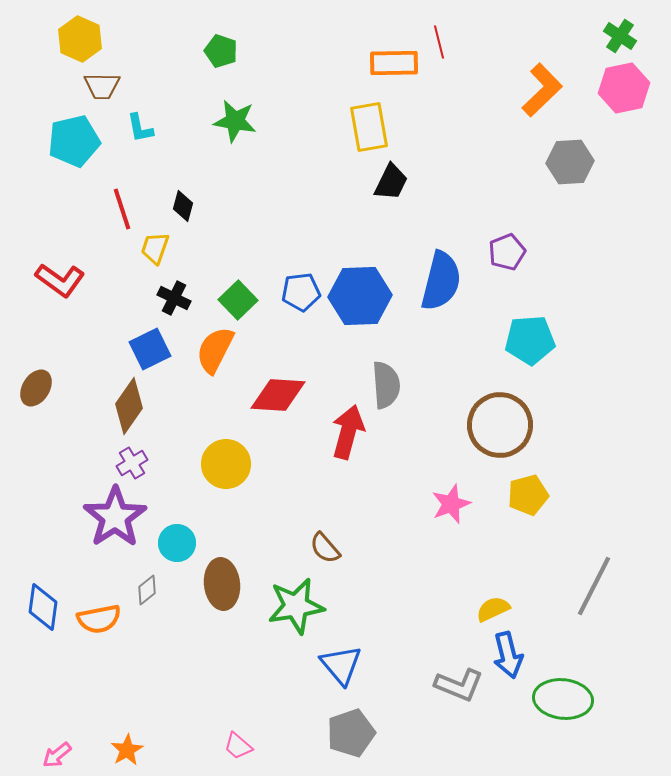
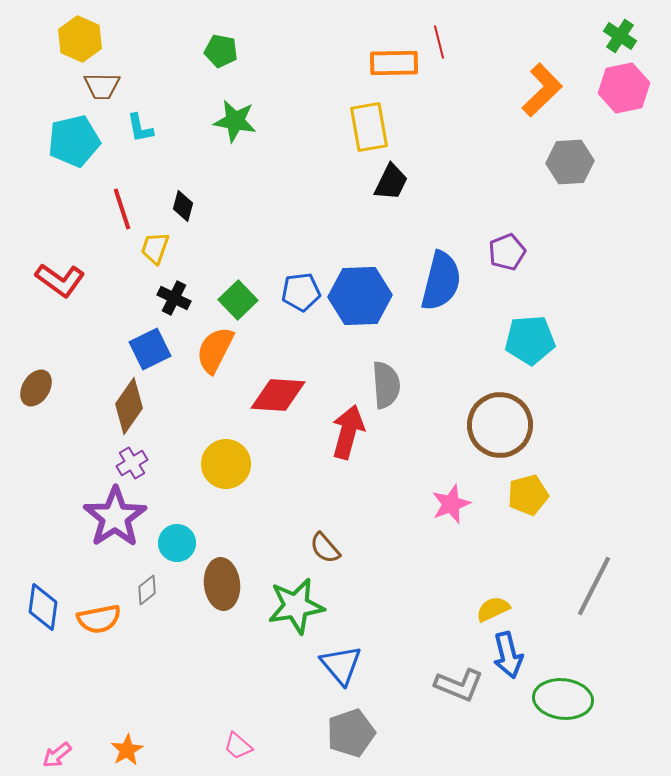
green pentagon at (221, 51): rotated 8 degrees counterclockwise
